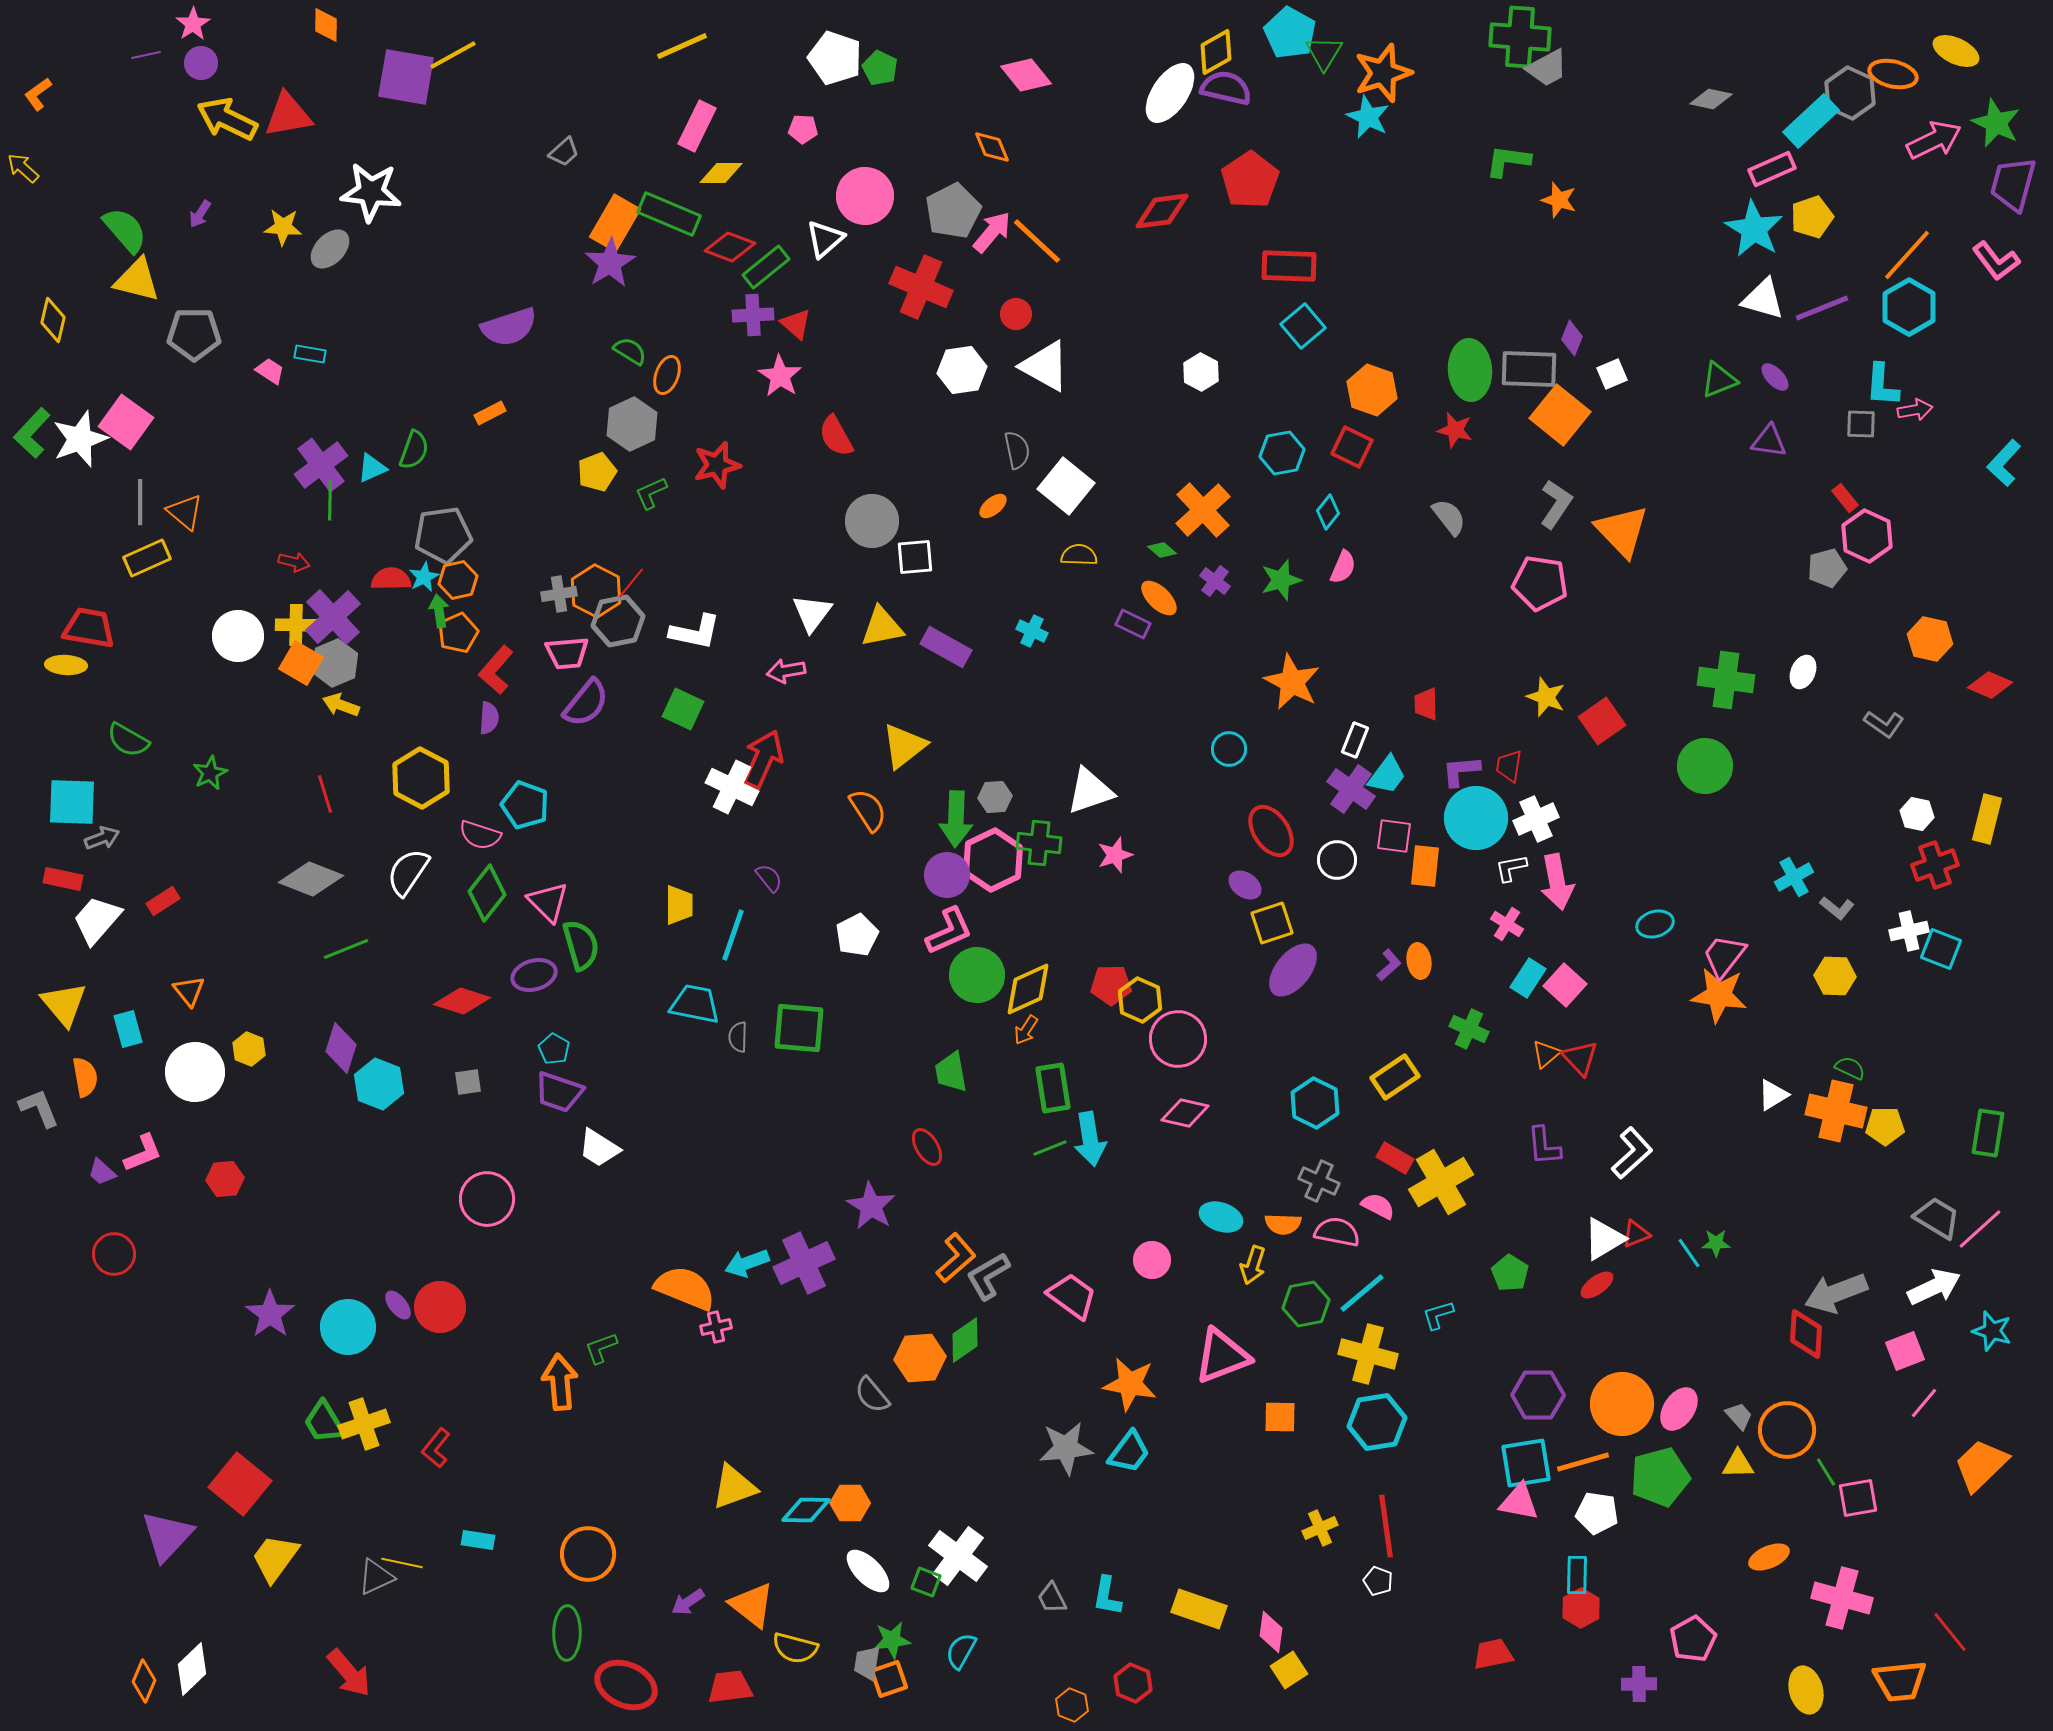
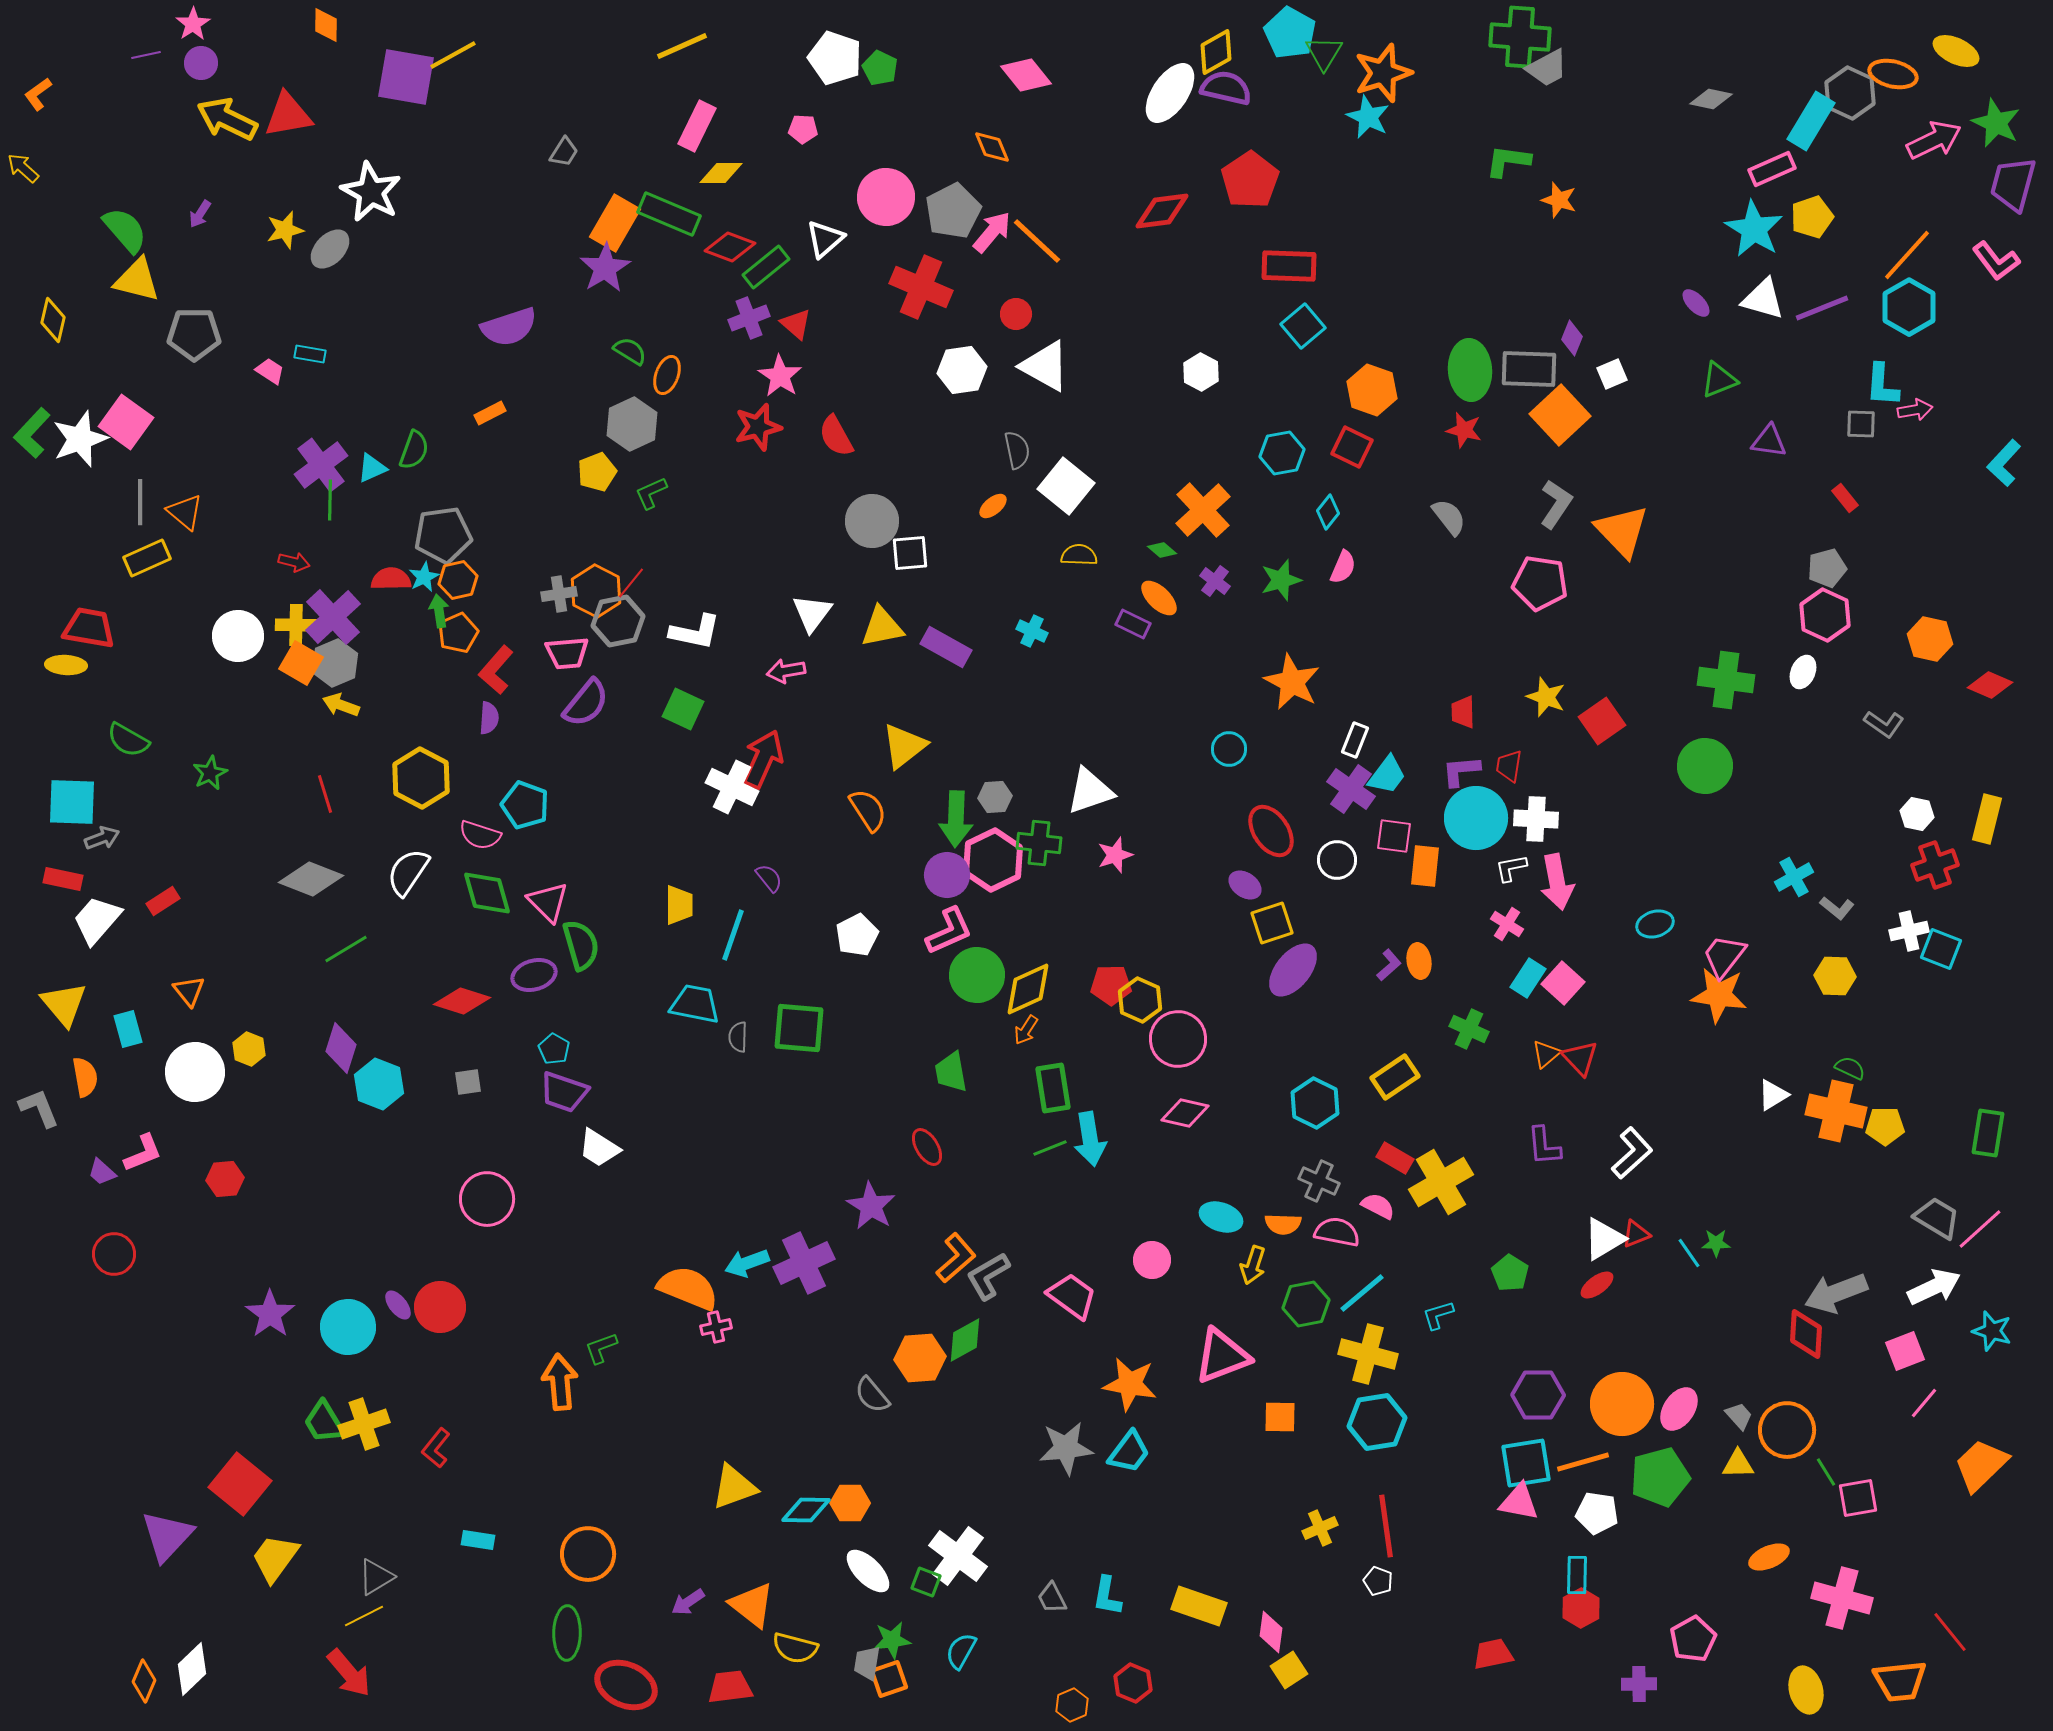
cyan rectangle at (1811, 121): rotated 16 degrees counterclockwise
gray trapezoid at (564, 152): rotated 16 degrees counterclockwise
white star at (371, 192): rotated 22 degrees clockwise
pink circle at (865, 196): moved 21 px right, 1 px down
yellow star at (283, 227): moved 2 px right, 3 px down; rotated 18 degrees counterclockwise
purple star at (610, 263): moved 5 px left, 5 px down
purple cross at (753, 315): moved 4 px left, 3 px down; rotated 18 degrees counterclockwise
purple ellipse at (1775, 377): moved 79 px left, 74 px up
orange square at (1560, 415): rotated 8 degrees clockwise
red star at (1455, 430): moved 9 px right
red star at (717, 465): moved 41 px right, 38 px up
pink hexagon at (1867, 536): moved 42 px left, 79 px down
white square at (915, 557): moved 5 px left, 4 px up
red trapezoid at (1426, 704): moved 37 px right, 8 px down
white cross at (1536, 819): rotated 27 degrees clockwise
green diamond at (487, 893): rotated 54 degrees counterclockwise
green line at (346, 949): rotated 9 degrees counterclockwise
pink square at (1565, 985): moved 2 px left, 2 px up
purple trapezoid at (559, 1092): moved 5 px right
orange semicircle at (685, 1288): moved 3 px right
green diamond at (965, 1340): rotated 6 degrees clockwise
yellow line at (402, 1563): moved 38 px left, 53 px down; rotated 39 degrees counterclockwise
gray triangle at (376, 1577): rotated 6 degrees counterclockwise
yellow rectangle at (1199, 1609): moved 3 px up
orange hexagon at (1072, 1705): rotated 16 degrees clockwise
